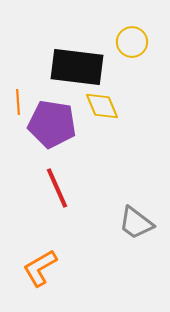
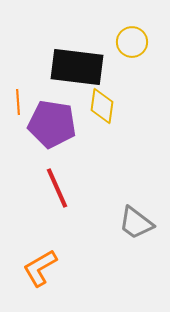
yellow diamond: rotated 30 degrees clockwise
